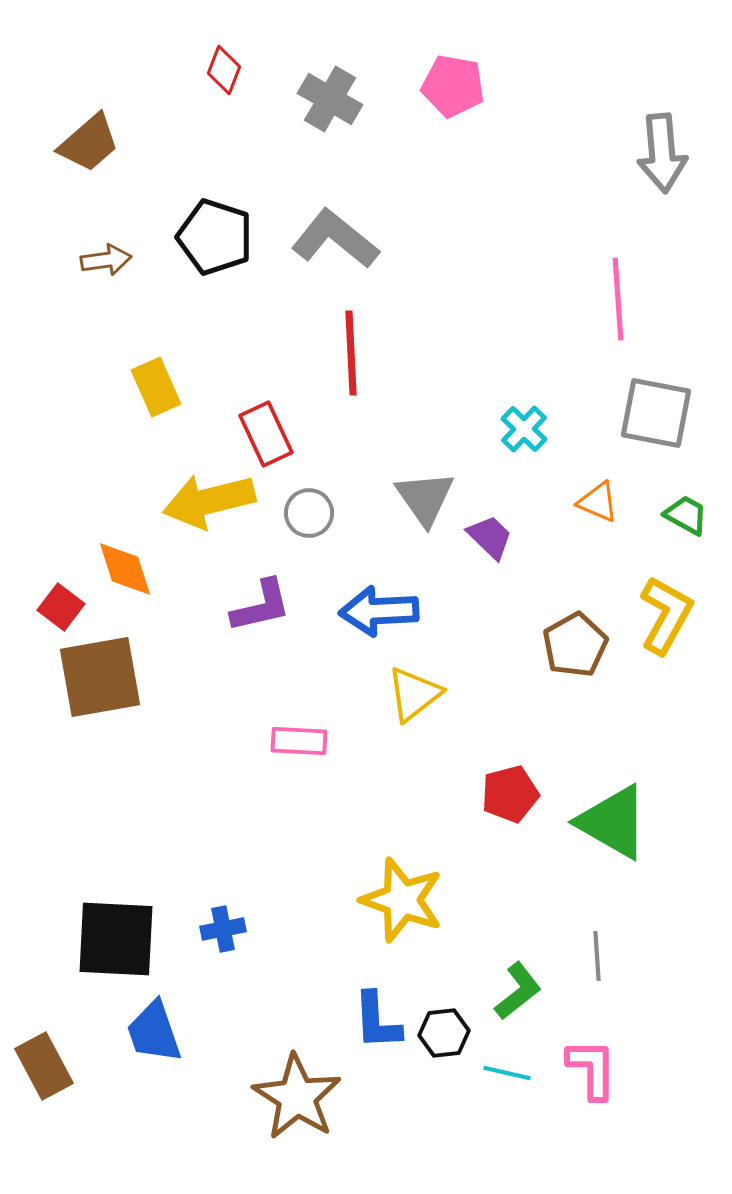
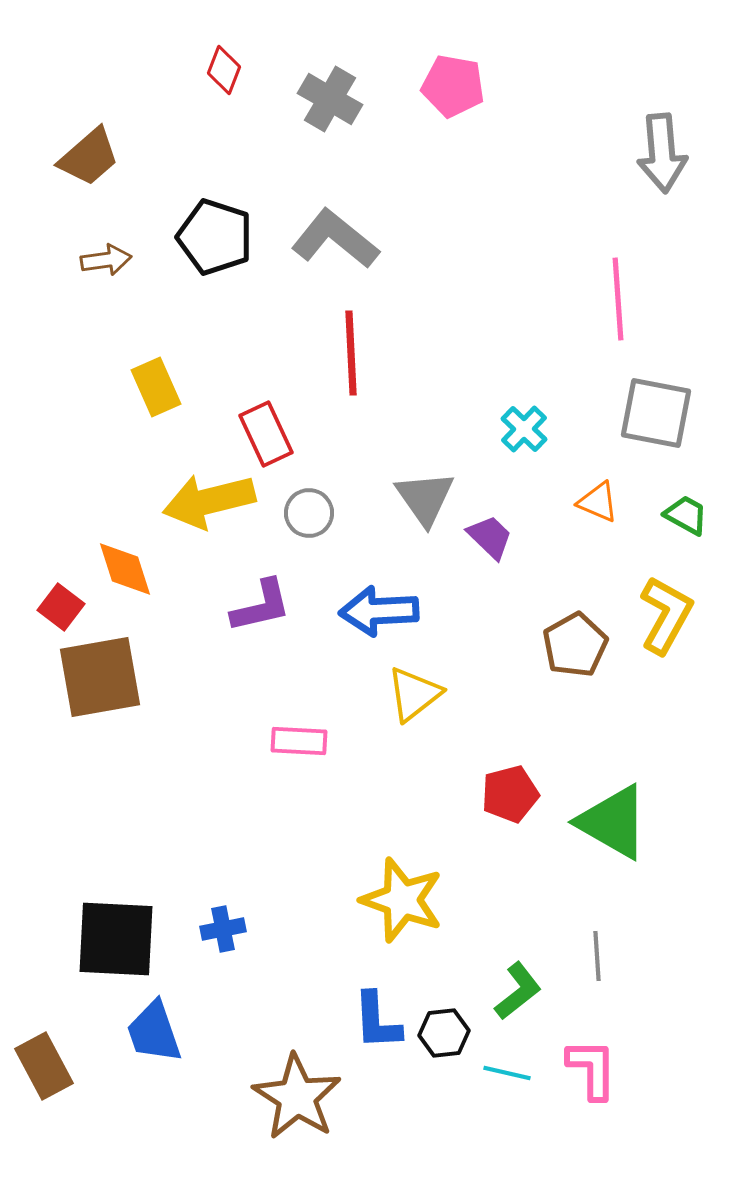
brown trapezoid at (89, 143): moved 14 px down
